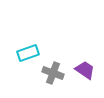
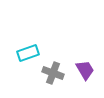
purple trapezoid: rotated 25 degrees clockwise
